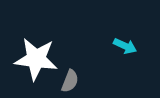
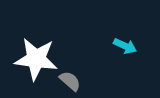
gray semicircle: rotated 70 degrees counterclockwise
